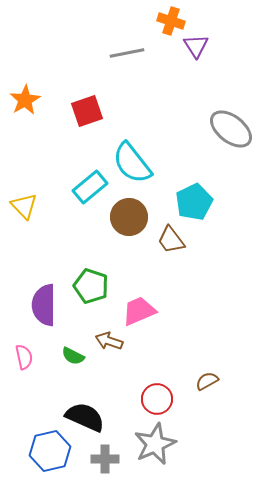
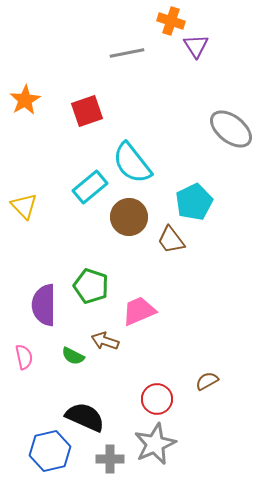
brown arrow: moved 4 px left
gray cross: moved 5 px right
